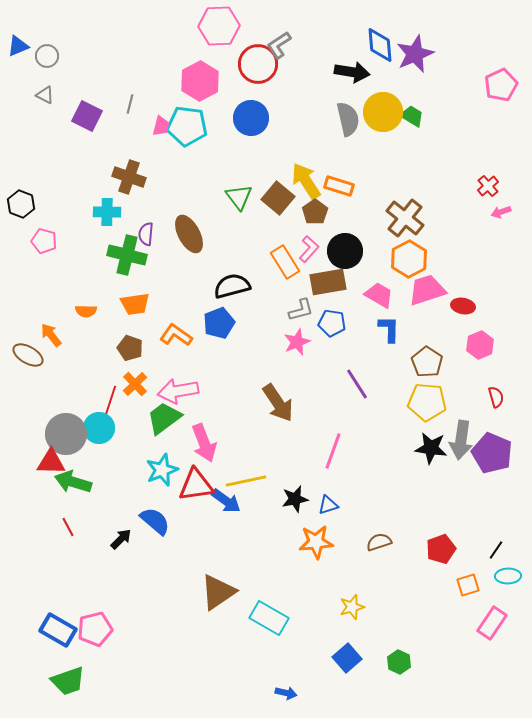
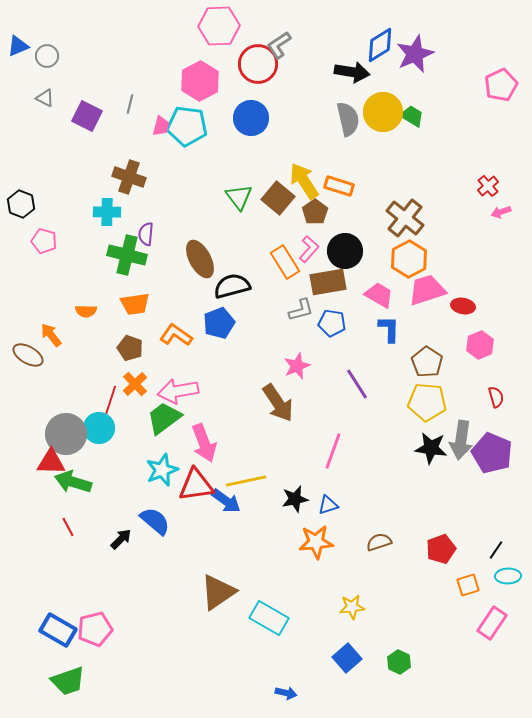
blue diamond at (380, 45): rotated 63 degrees clockwise
gray triangle at (45, 95): moved 3 px down
yellow arrow at (306, 181): moved 2 px left
brown ellipse at (189, 234): moved 11 px right, 25 px down
pink star at (297, 342): moved 24 px down
yellow star at (352, 607): rotated 10 degrees clockwise
